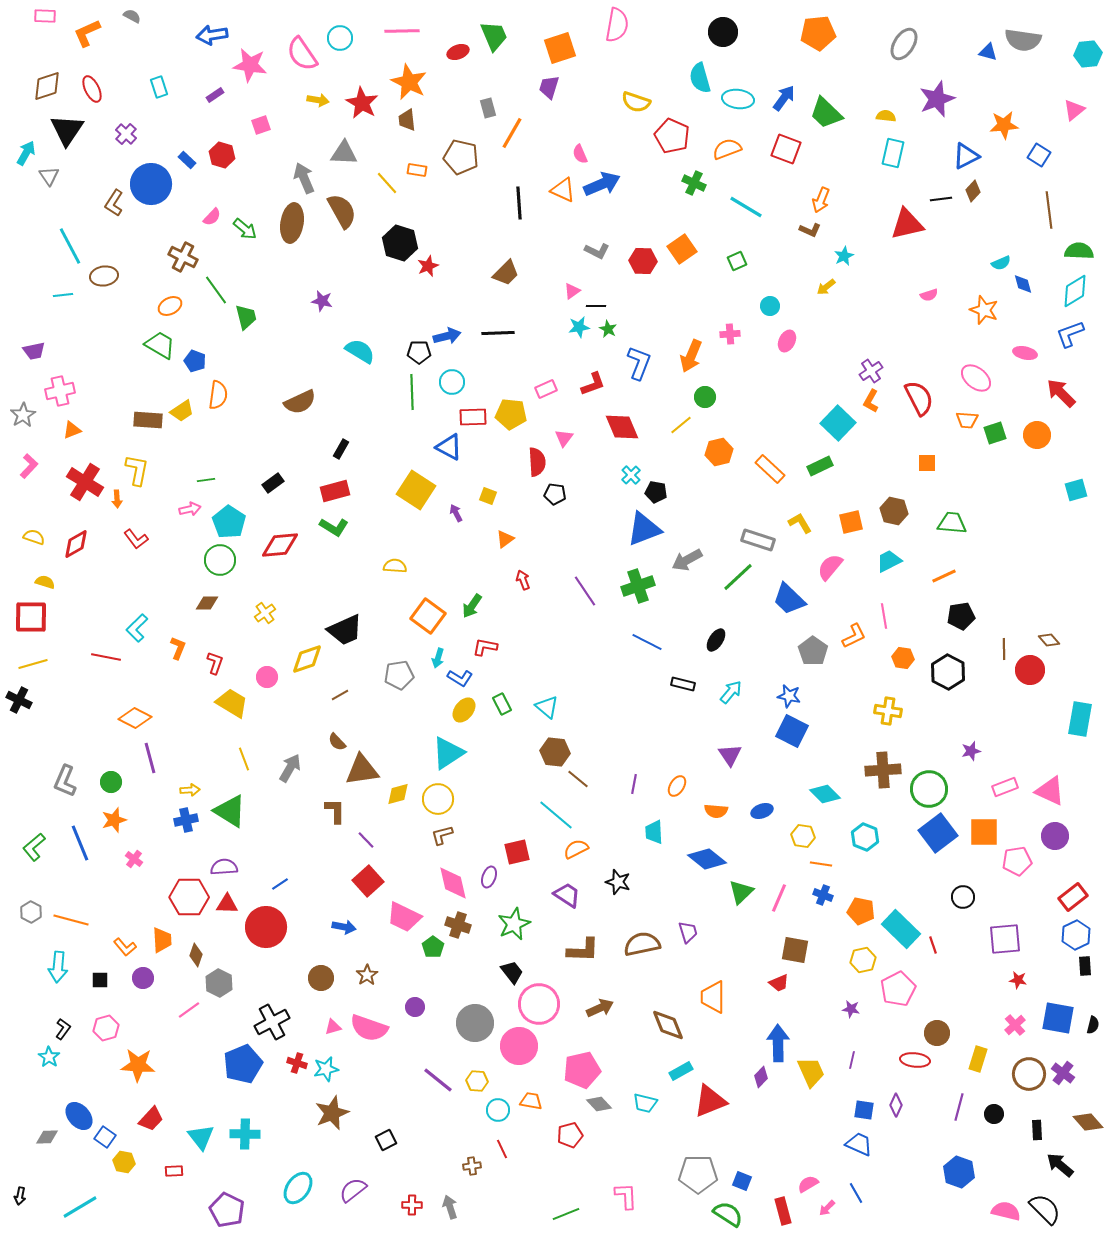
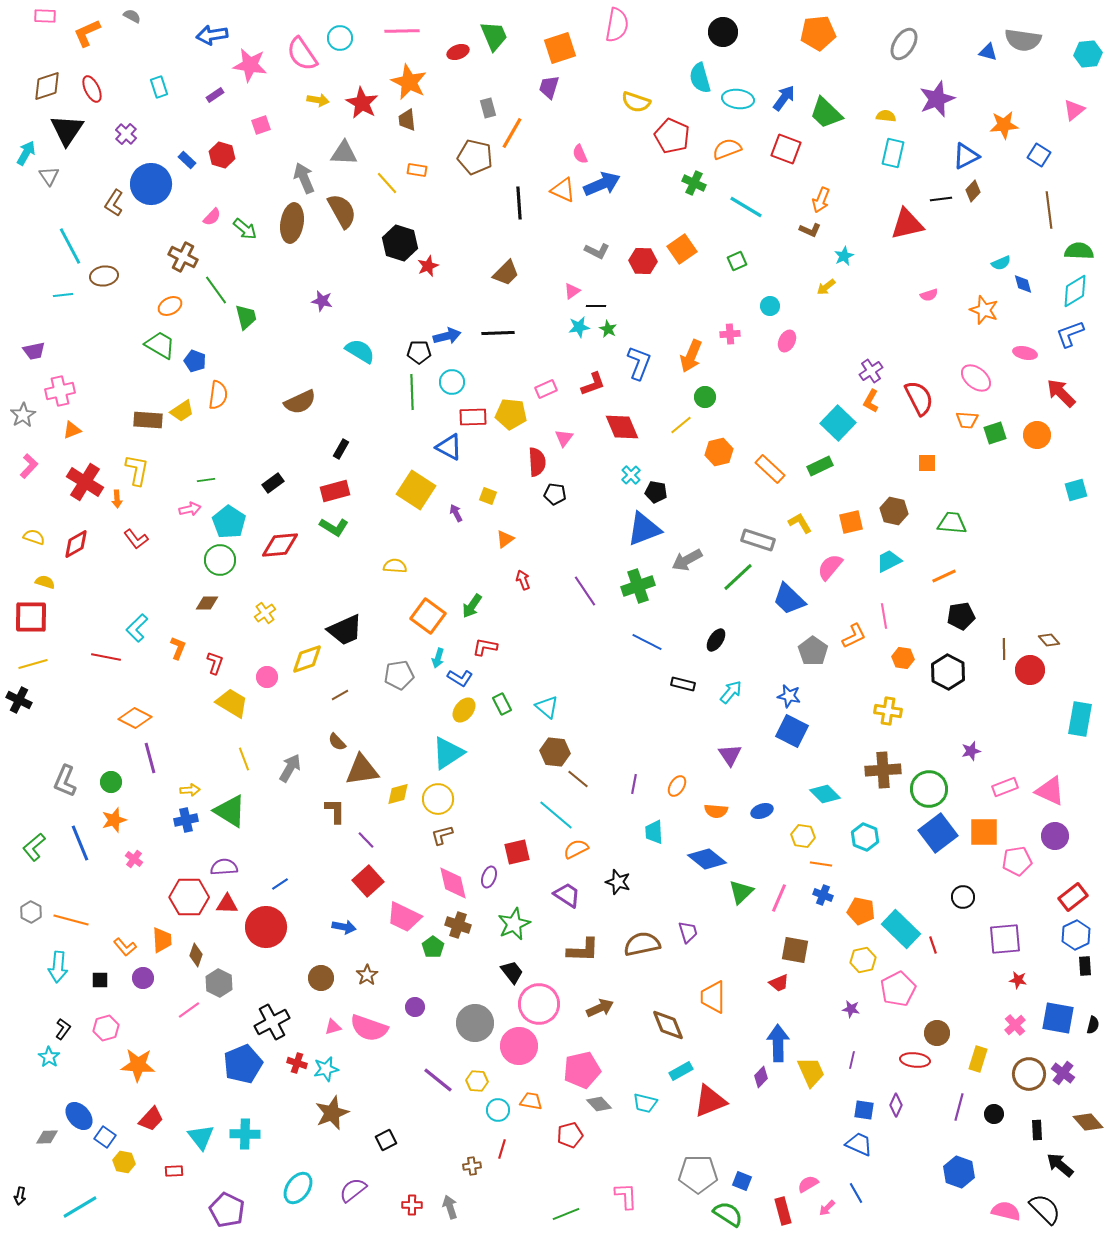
brown pentagon at (461, 157): moved 14 px right
red line at (502, 1149): rotated 42 degrees clockwise
